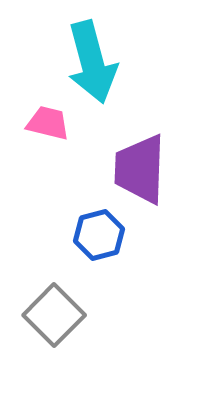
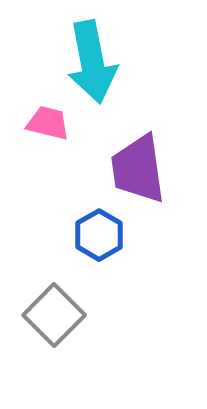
cyan arrow: rotated 4 degrees clockwise
purple trapezoid: moved 2 px left; rotated 10 degrees counterclockwise
blue hexagon: rotated 15 degrees counterclockwise
